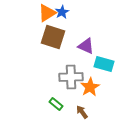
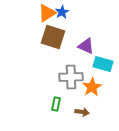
cyan rectangle: moved 1 px left
orange star: moved 2 px right
green rectangle: rotated 64 degrees clockwise
brown arrow: rotated 136 degrees clockwise
